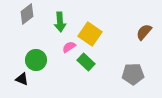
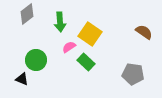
brown semicircle: rotated 84 degrees clockwise
gray pentagon: rotated 10 degrees clockwise
